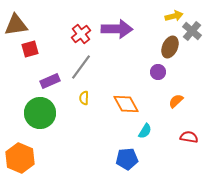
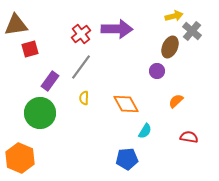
purple circle: moved 1 px left, 1 px up
purple rectangle: rotated 30 degrees counterclockwise
